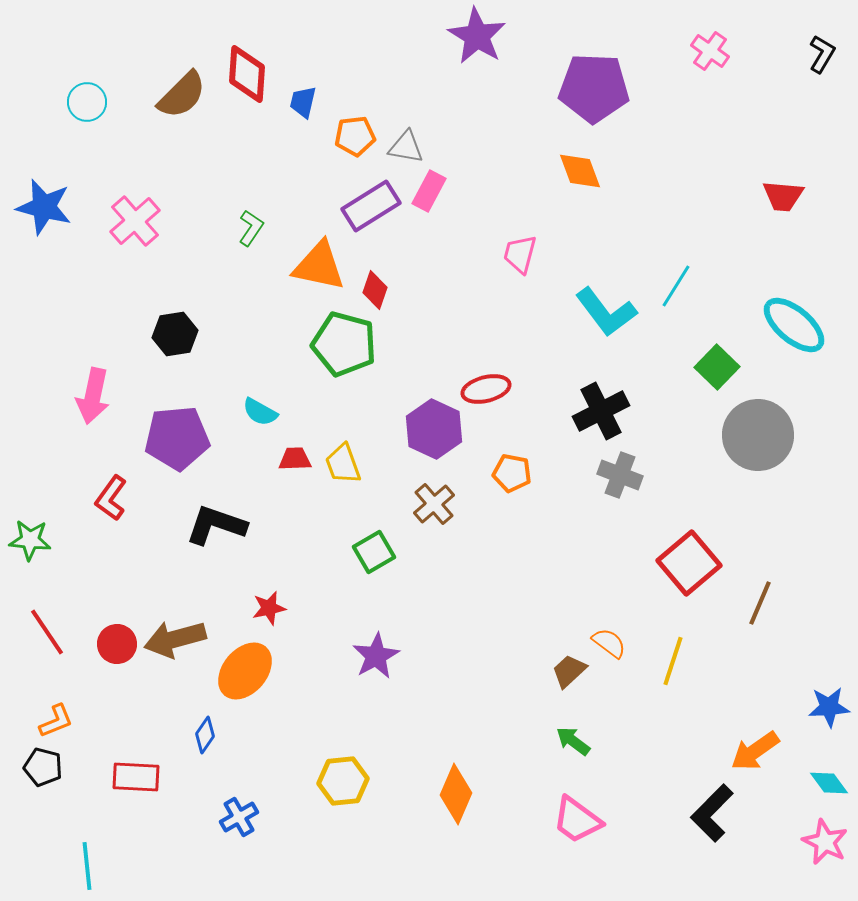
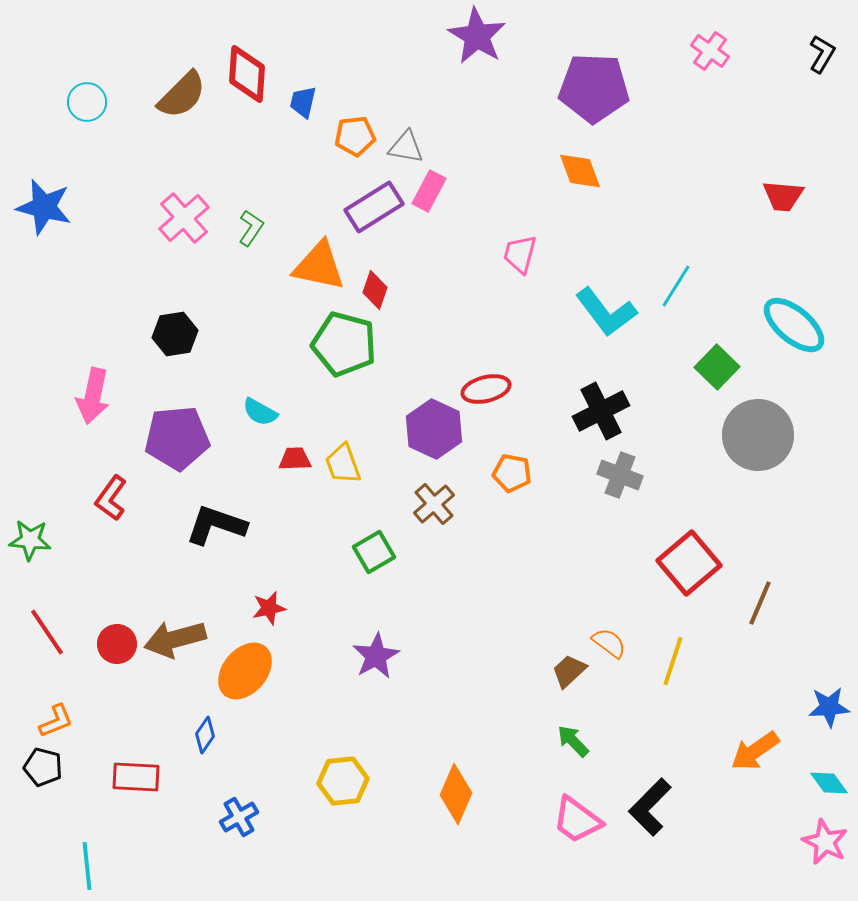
purple rectangle at (371, 206): moved 3 px right, 1 px down
pink cross at (135, 221): moved 49 px right, 3 px up
green arrow at (573, 741): rotated 9 degrees clockwise
black L-shape at (712, 813): moved 62 px left, 6 px up
